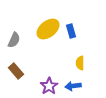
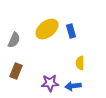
yellow ellipse: moved 1 px left
brown rectangle: rotated 63 degrees clockwise
purple star: moved 1 px right, 3 px up; rotated 30 degrees clockwise
